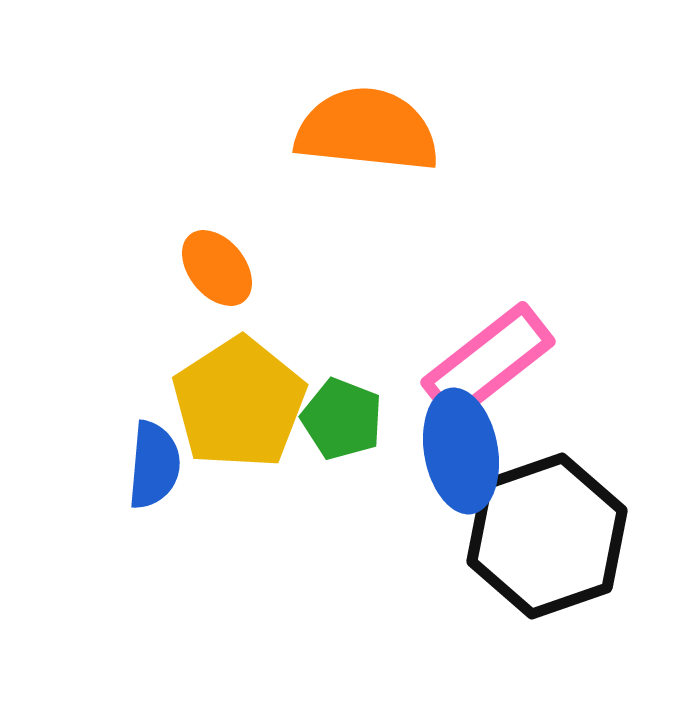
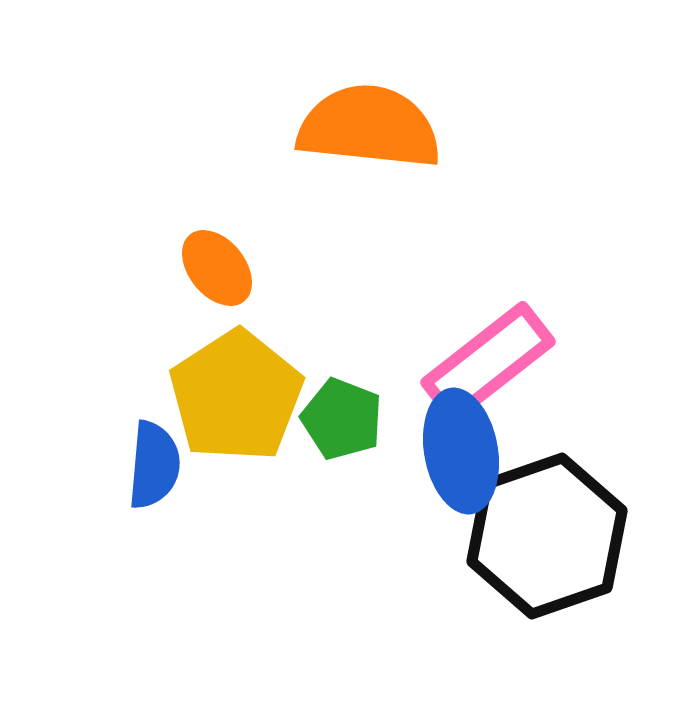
orange semicircle: moved 2 px right, 3 px up
yellow pentagon: moved 3 px left, 7 px up
